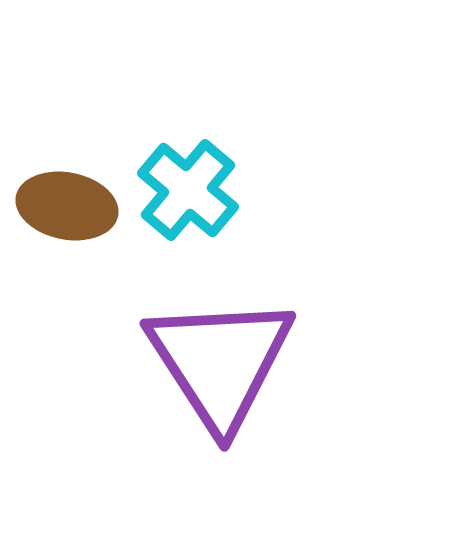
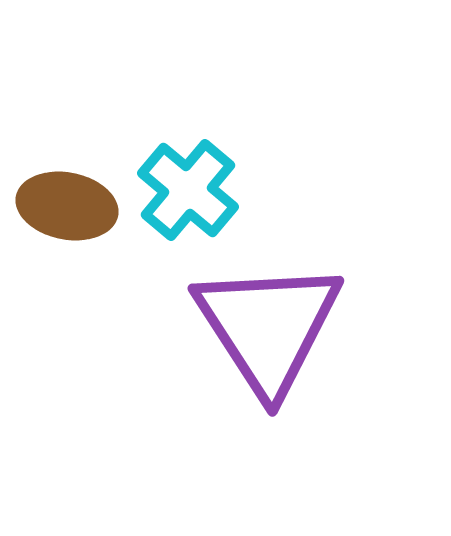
purple triangle: moved 48 px right, 35 px up
